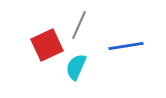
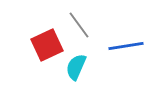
gray line: rotated 60 degrees counterclockwise
